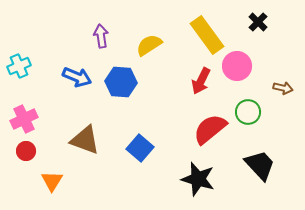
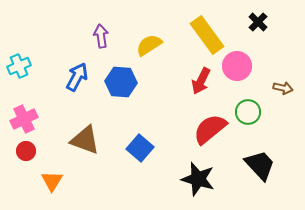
blue arrow: rotated 84 degrees counterclockwise
